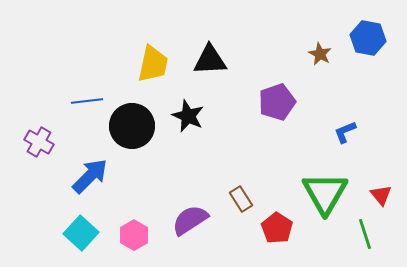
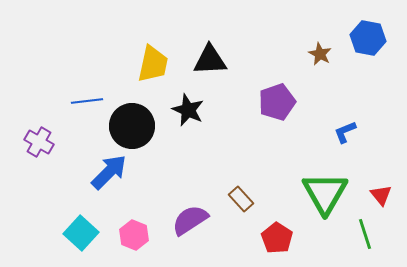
black star: moved 6 px up
blue arrow: moved 19 px right, 4 px up
brown rectangle: rotated 10 degrees counterclockwise
red pentagon: moved 10 px down
pink hexagon: rotated 8 degrees counterclockwise
